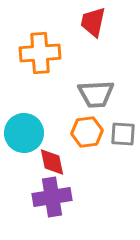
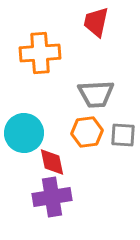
red trapezoid: moved 3 px right
gray square: moved 1 px down
